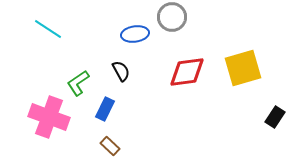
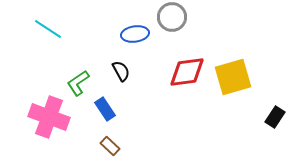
yellow square: moved 10 px left, 9 px down
blue rectangle: rotated 60 degrees counterclockwise
